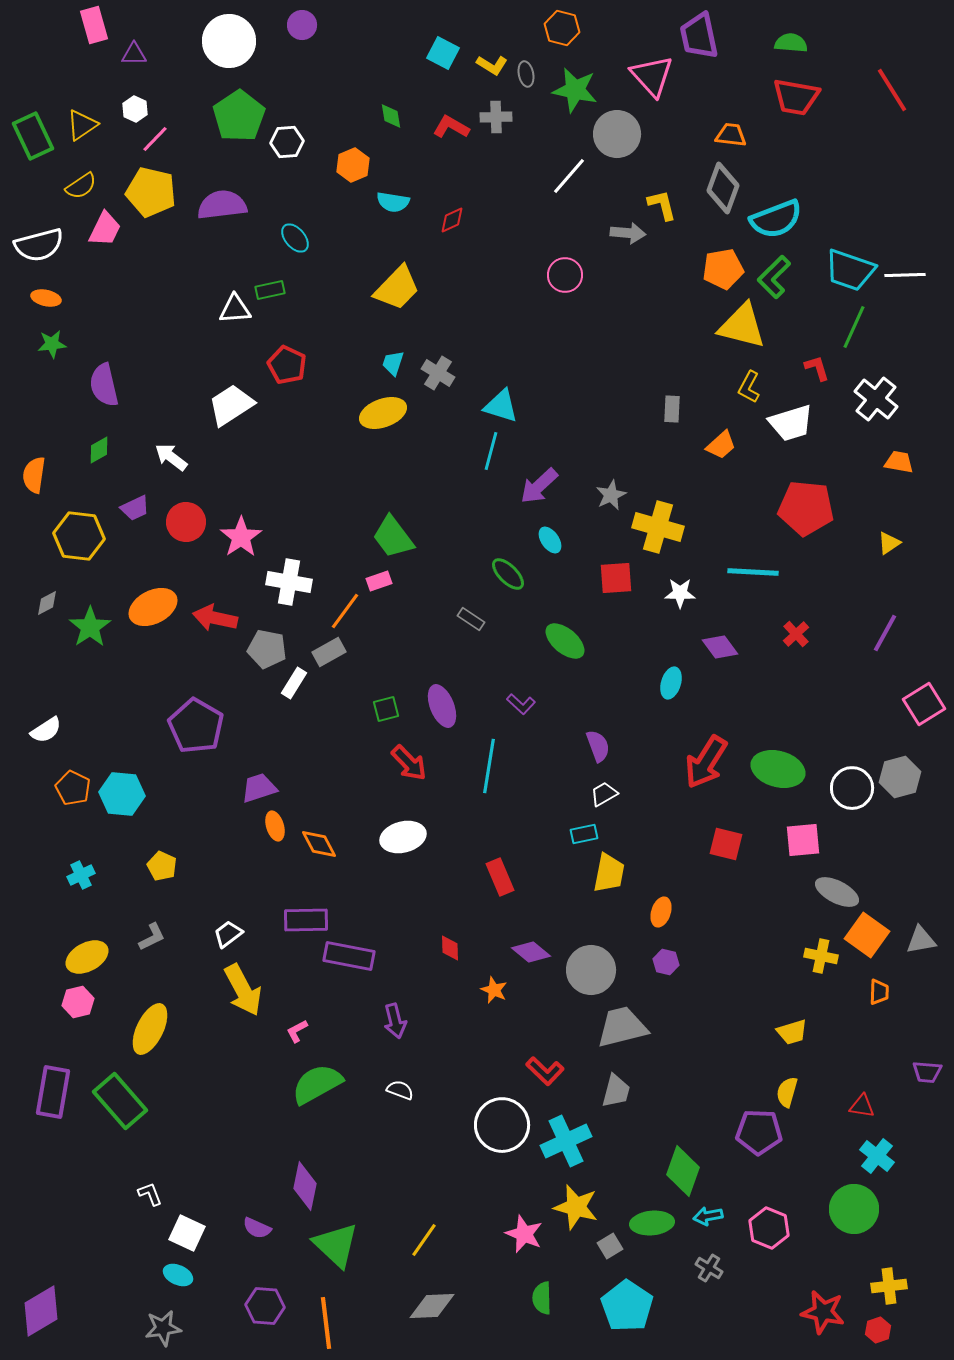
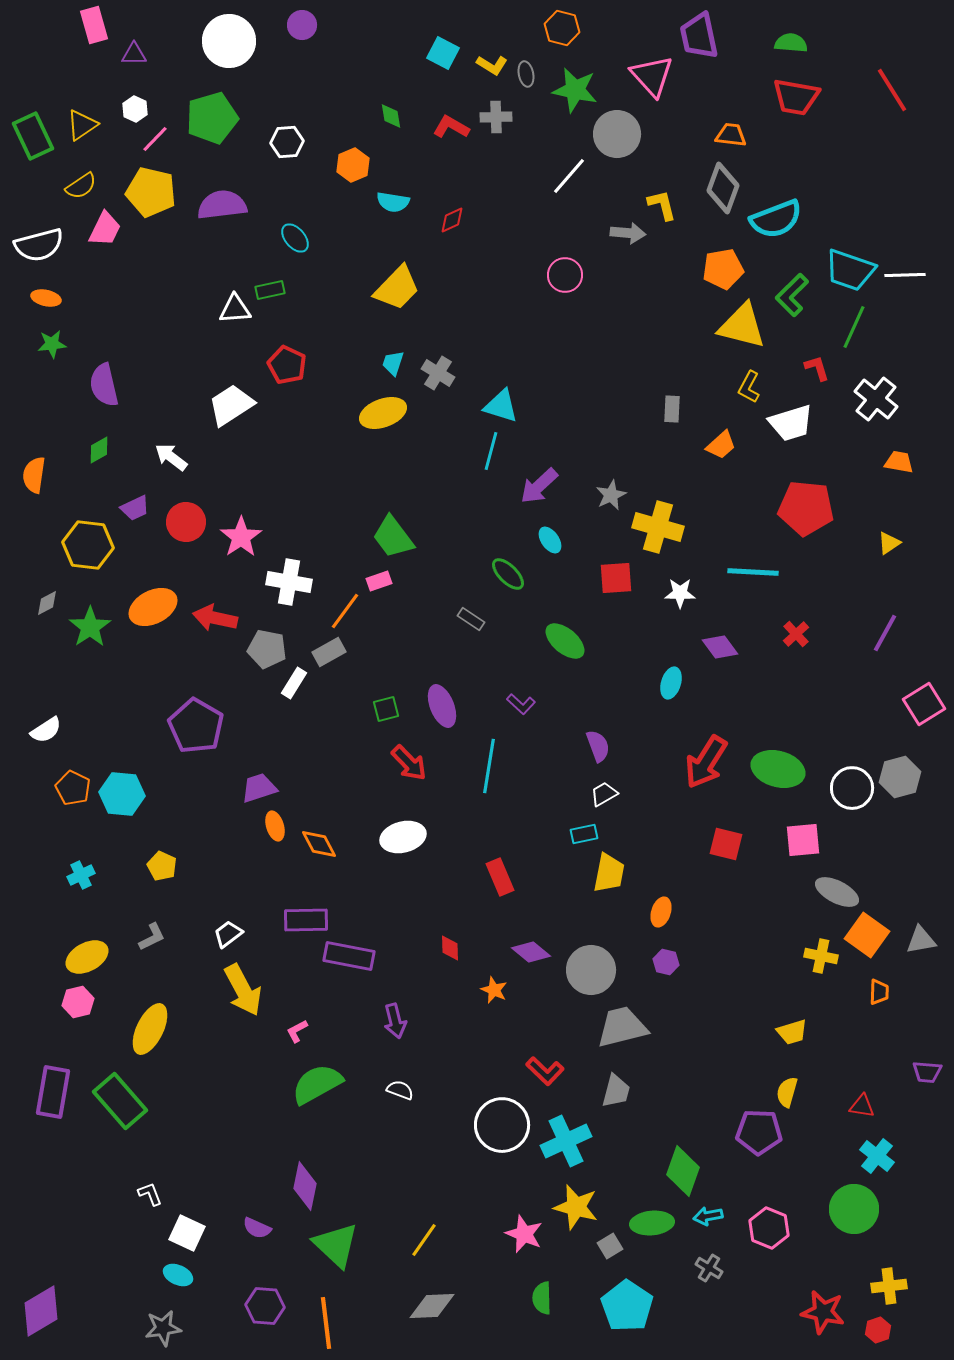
green pentagon at (239, 116): moved 27 px left, 2 px down; rotated 18 degrees clockwise
green L-shape at (774, 277): moved 18 px right, 18 px down
yellow hexagon at (79, 536): moved 9 px right, 9 px down
